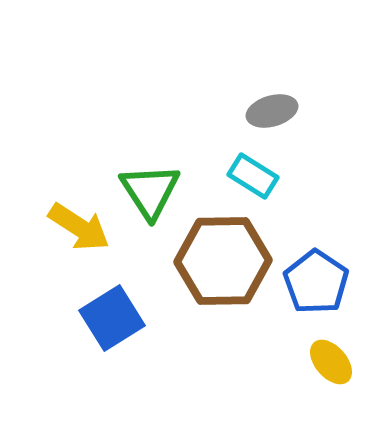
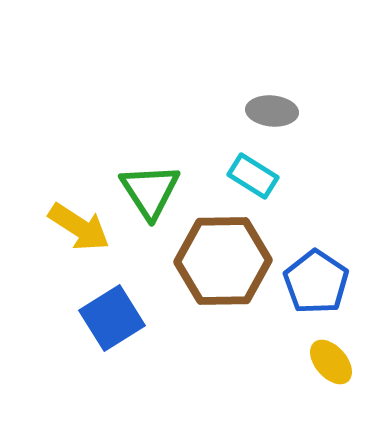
gray ellipse: rotated 21 degrees clockwise
